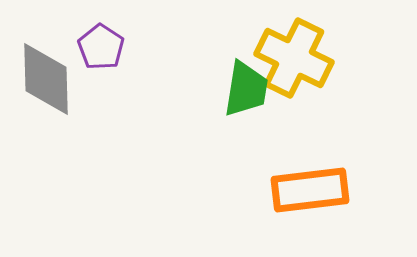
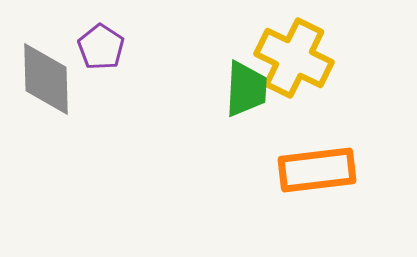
green trapezoid: rotated 6 degrees counterclockwise
orange rectangle: moved 7 px right, 20 px up
